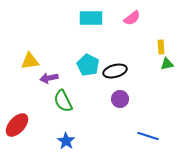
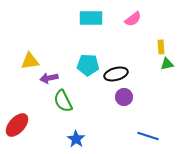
pink semicircle: moved 1 px right, 1 px down
cyan pentagon: rotated 25 degrees counterclockwise
black ellipse: moved 1 px right, 3 px down
purple circle: moved 4 px right, 2 px up
blue star: moved 10 px right, 2 px up
